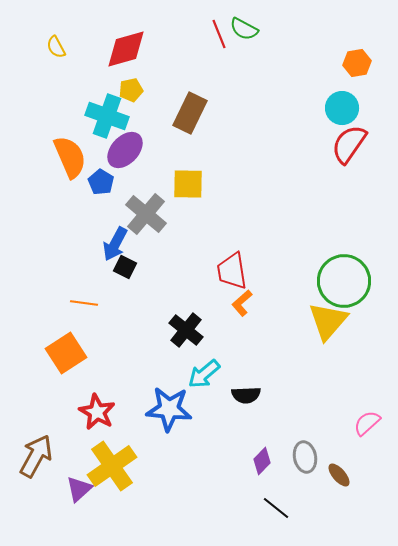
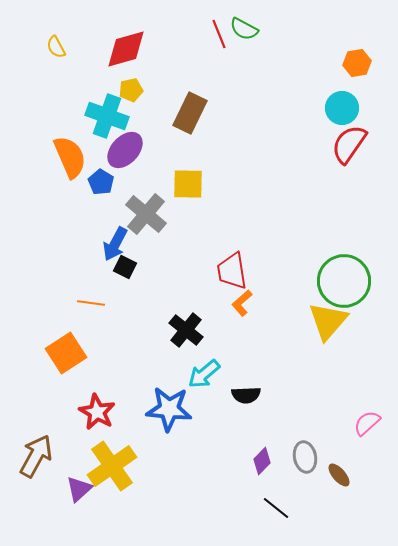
orange line: moved 7 px right
